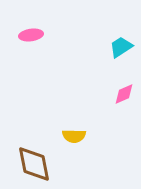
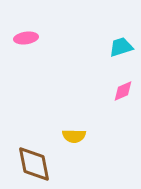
pink ellipse: moved 5 px left, 3 px down
cyan trapezoid: rotated 15 degrees clockwise
pink diamond: moved 1 px left, 3 px up
